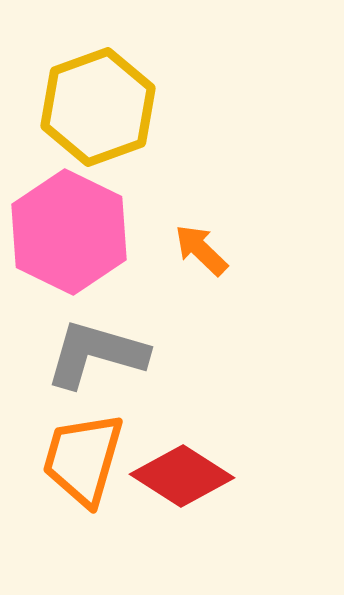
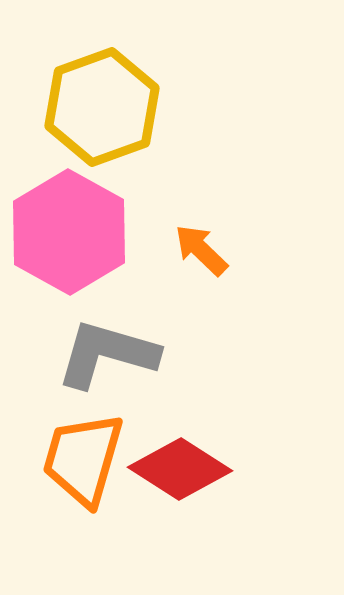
yellow hexagon: moved 4 px right
pink hexagon: rotated 3 degrees clockwise
gray L-shape: moved 11 px right
red diamond: moved 2 px left, 7 px up
